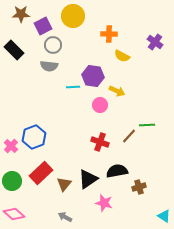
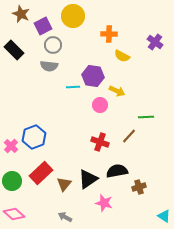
brown star: rotated 24 degrees clockwise
green line: moved 1 px left, 8 px up
